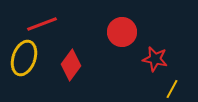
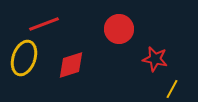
red line: moved 2 px right
red circle: moved 3 px left, 3 px up
red diamond: rotated 36 degrees clockwise
